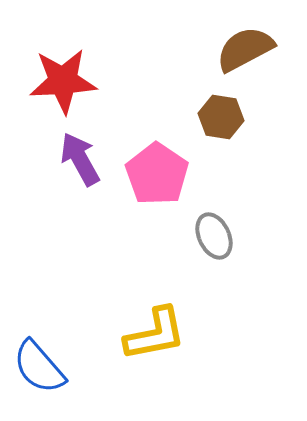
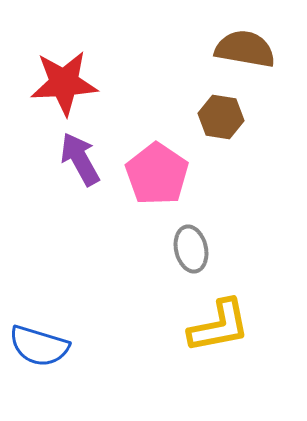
brown semicircle: rotated 38 degrees clockwise
red star: moved 1 px right, 2 px down
gray ellipse: moved 23 px left, 13 px down; rotated 12 degrees clockwise
yellow L-shape: moved 64 px right, 8 px up
blue semicircle: moved 21 px up; rotated 32 degrees counterclockwise
